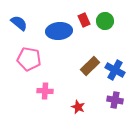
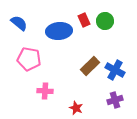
purple cross: rotated 28 degrees counterclockwise
red star: moved 2 px left, 1 px down
